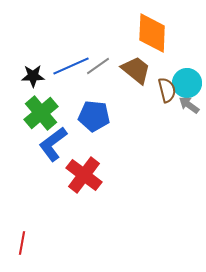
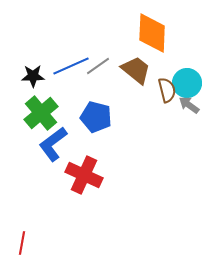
blue pentagon: moved 2 px right, 1 px down; rotated 8 degrees clockwise
red cross: rotated 12 degrees counterclockwise
